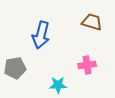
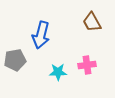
brown trapezoid: rotated 135 degrees counterclockwise
gray pentagon: moved 8 px up
cyan star: moved 13 px up
